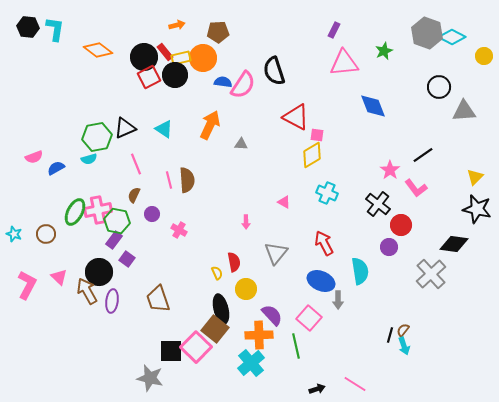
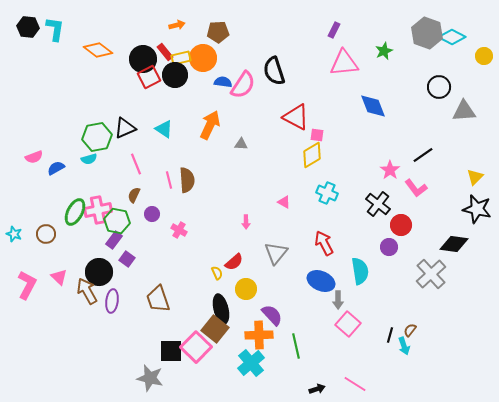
black circle at (144, 57): moved 1 px left, 2 px down
red semicircle at (234, 262): rotated 60 degrees clockwise
pink square at (309, 318): moved 39 px right, 6 px down
brown semicircle at (403, 330): moved 7 px right
